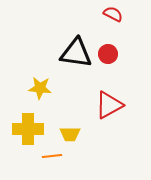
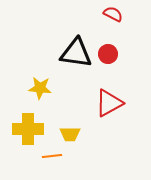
red triangle: moved 2 px up
